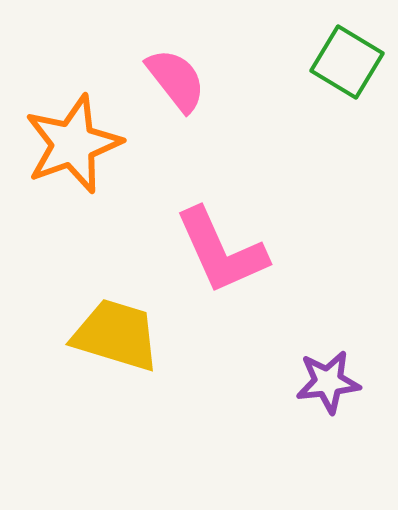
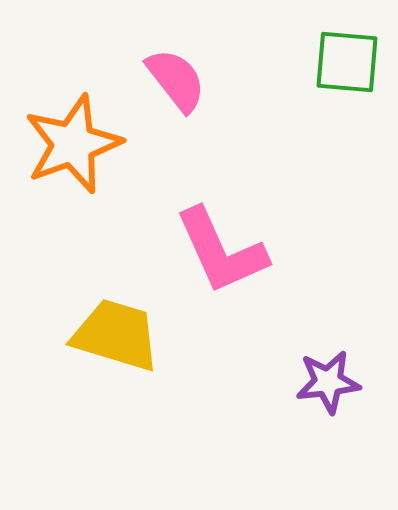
green square: rotated 26 degrees counterclockwise
